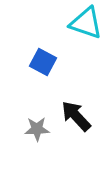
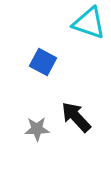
cyan triangle: moved 3 px right
black arrow: moved 1 px down
